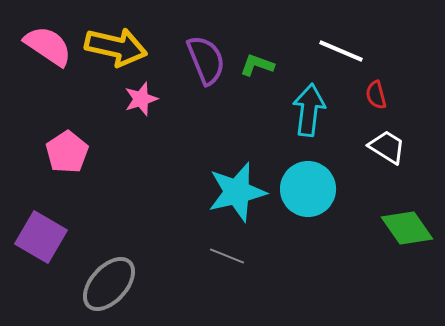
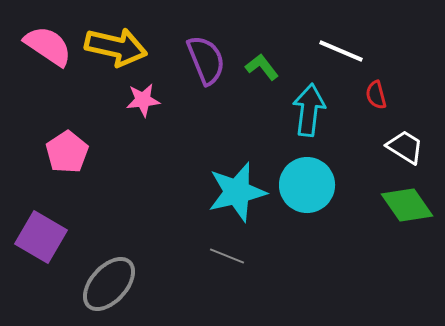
green L-shape: moved 5 px right, 2 px down; rotated 32 degrees clockwise
pink star: moved 2 px right, 1 px down; rotated 12 degrees clockwise
white trapezoid: moved 18 px right
cyan circle: moved 1 px left, 4 px up
green diamond: moved 23 px up
